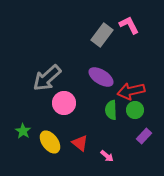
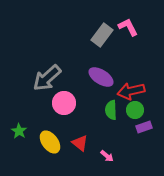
pink L-shape: moved 1 px left, 2 px down
green star: moved 4 px left
purple rectangle: moved 9 px up; rotated 28 degrees clockwise
